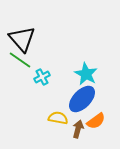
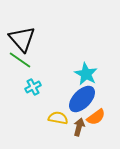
cyan cross: moved 9 px left, 10 px down
orange semicircle: moved 4 px up
brown arrow: moved 1 px right, 2 px up
